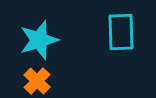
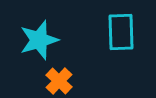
orange cross: moved 22 px right
